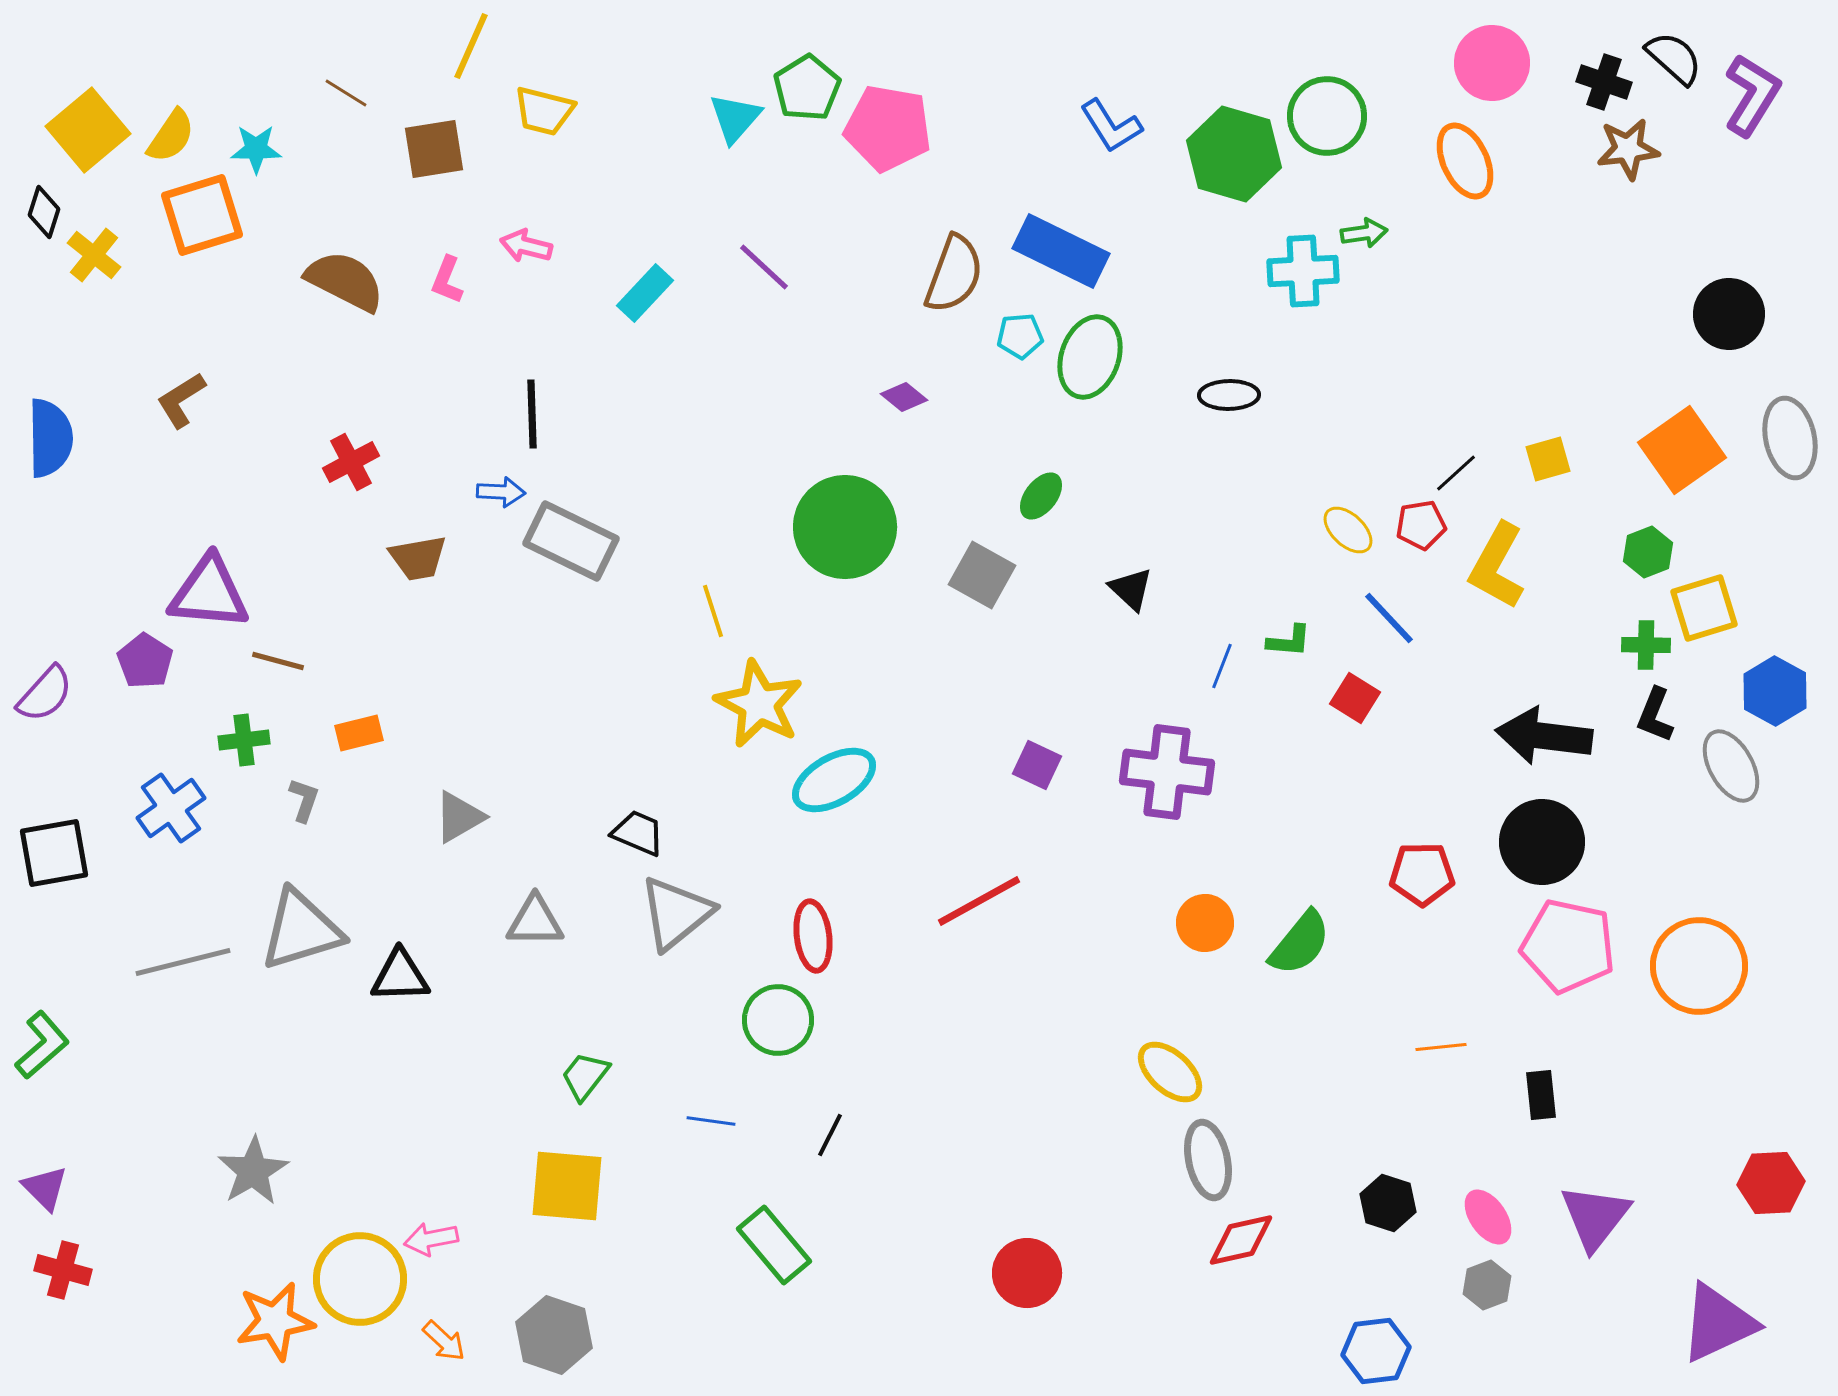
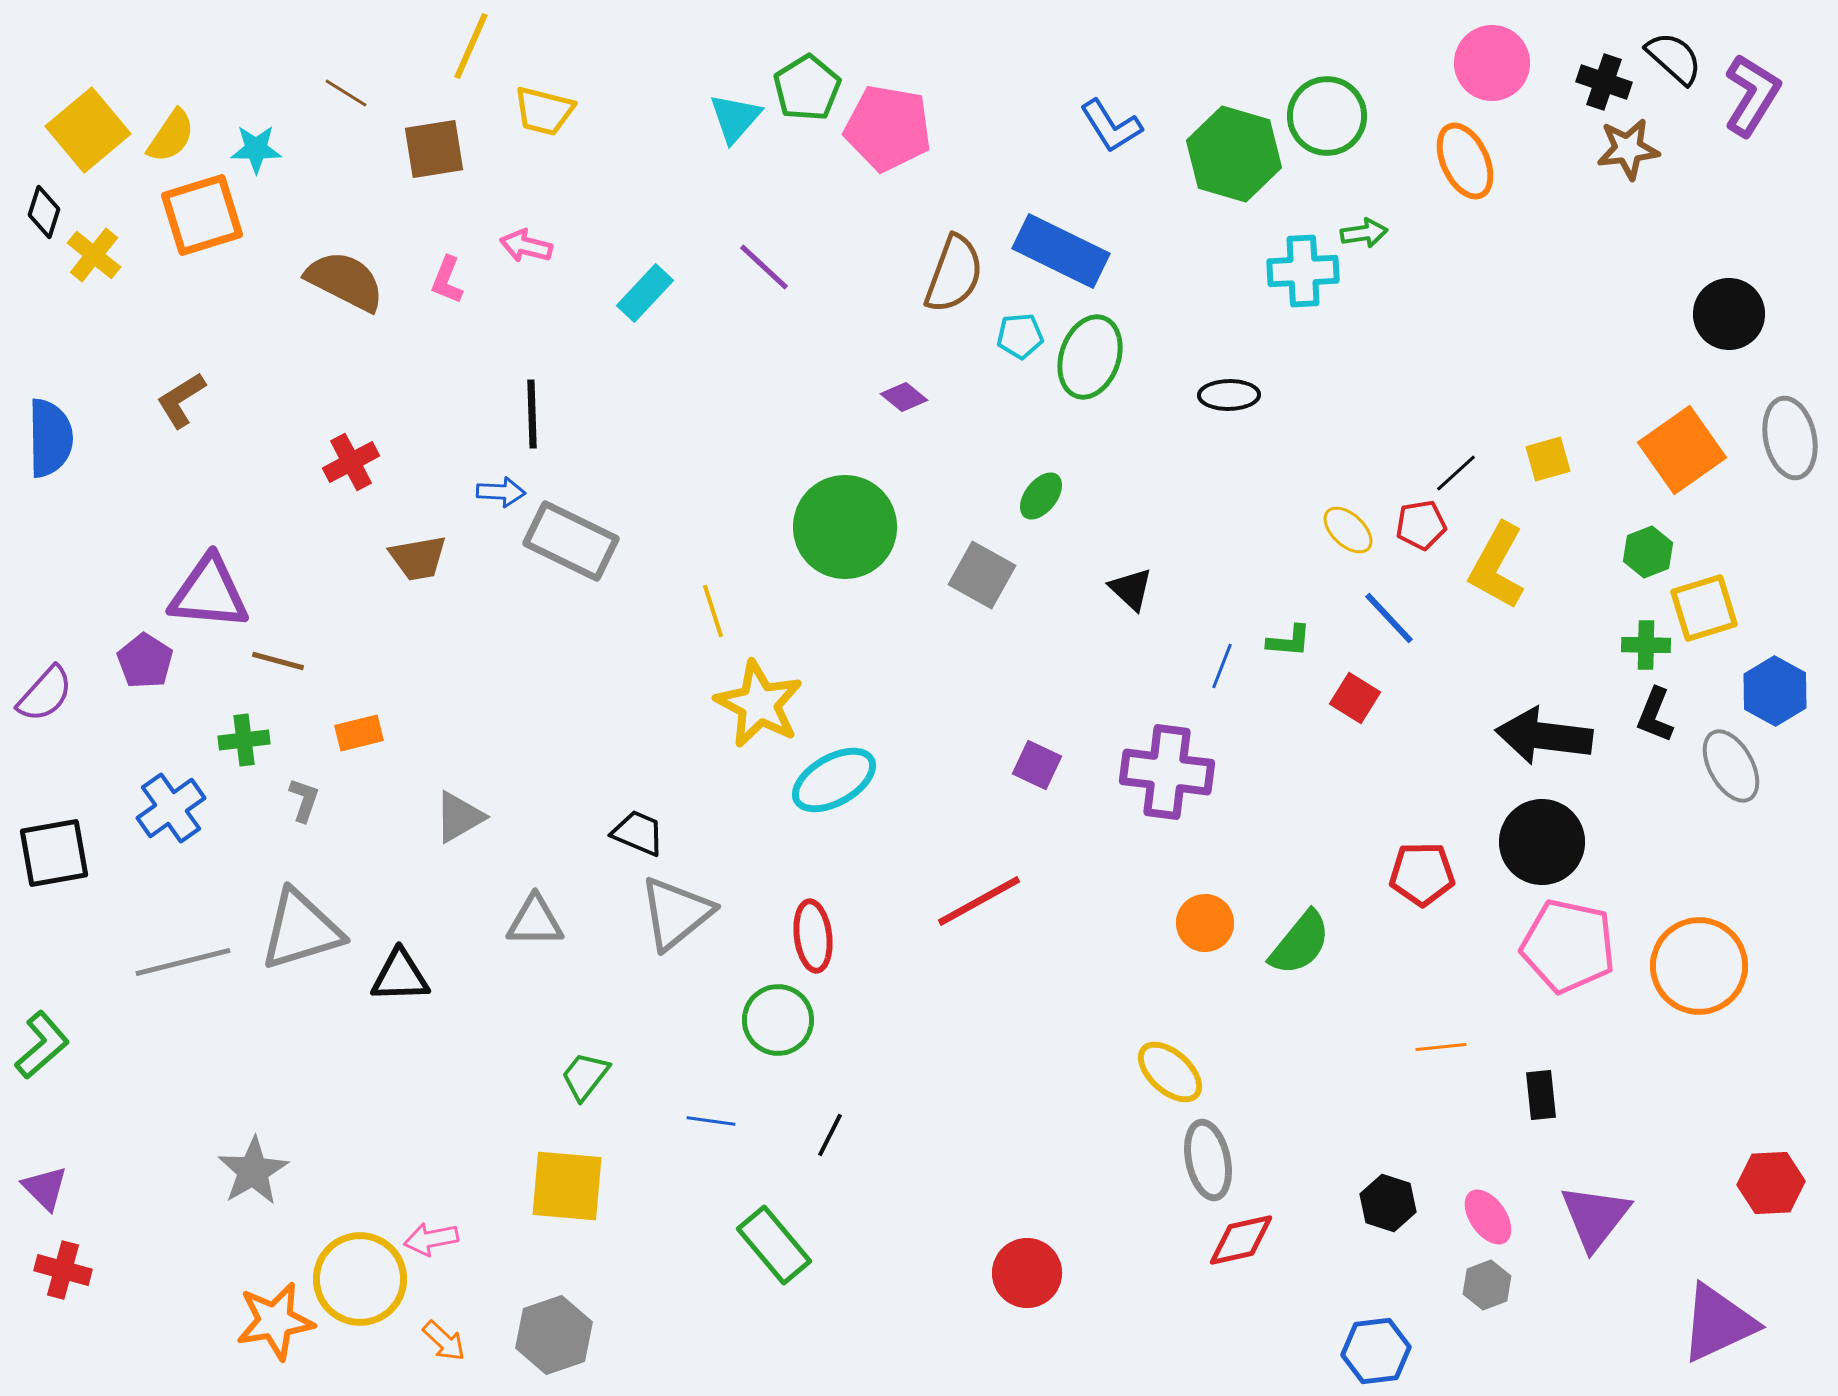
gray hexagon at (554, 1335): rotated 22 degrees clockwise
